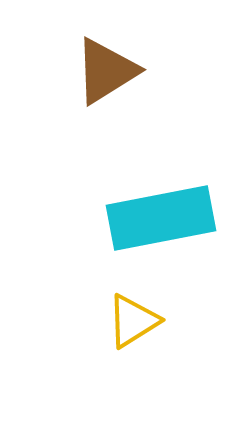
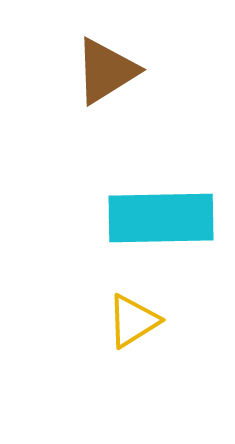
cyan rectangle: rotated 10 degrees clockwise
